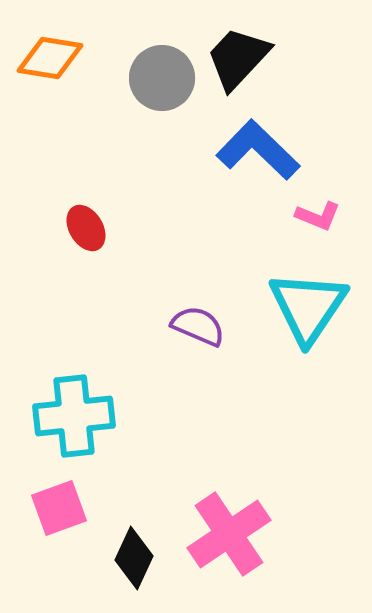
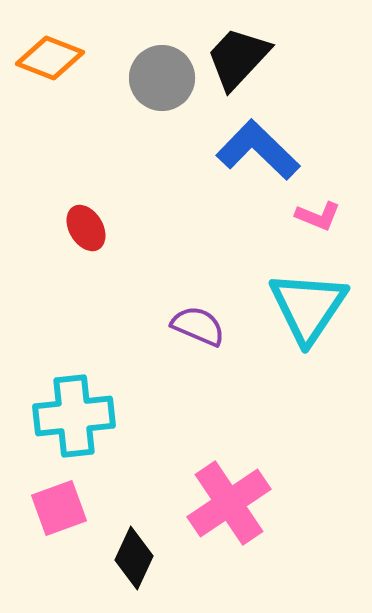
orange diamond: rotated 12 degrees clockwise
pink cross: moved 31 px up
